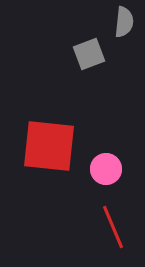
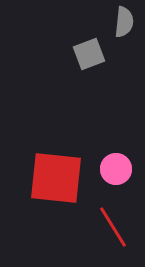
red square: moved 7 px right, 32 px down
pink circle: moved 10 px right
red line: rotated 9 degrees counterclockwise
